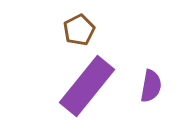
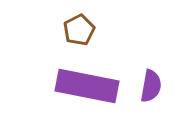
purple rectangle: rotated 62 degrees clockwise
